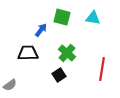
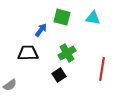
green cross: rotated 18 degrees clockwise
